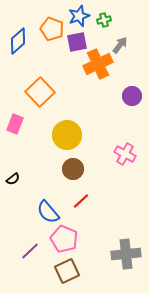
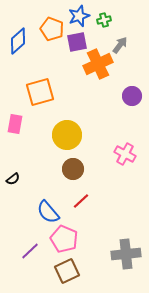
orange square: rotated 28 degrees clockwise
pink rectangle: rotated 12 degrees counterclockwise
